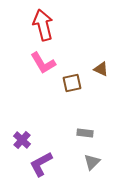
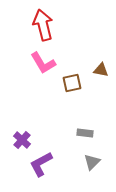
brown triangle: moved 1 px down; rotated 14 degrees counterclockwise
